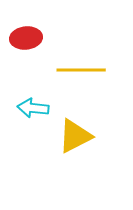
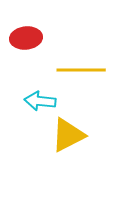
cyan arrow: moved 7 px right, 7 px up
yellow triangle: moved 7 px left, 1 px up
